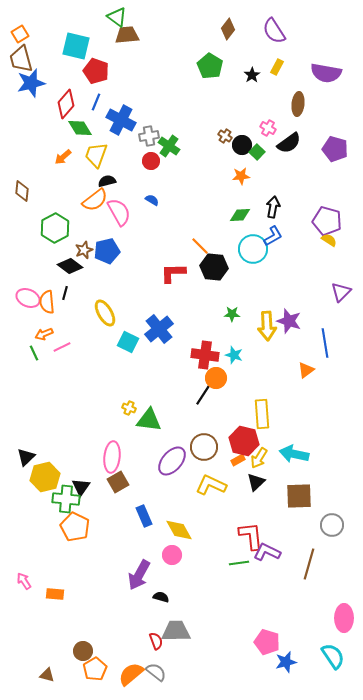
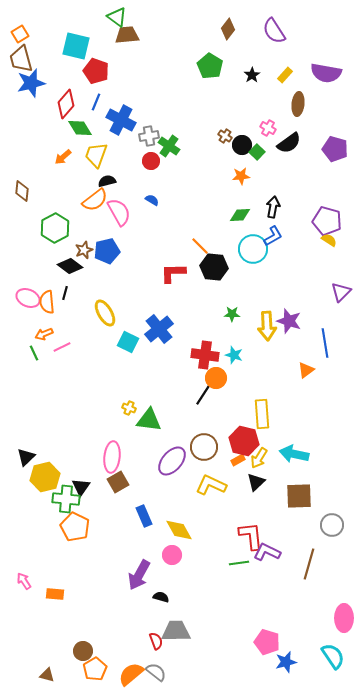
yellow rectangle at (277, 67): moved 8 px right, 8 px down; rotated 14 degrees clockwise
